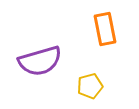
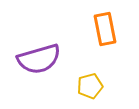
purple semicircle: moved 1 px left, 2 px up
